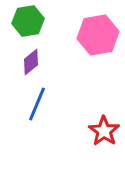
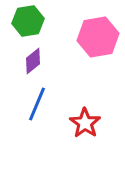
pink hexagon: moved 2 px down
purple diamond: moved 2 px right, 1 px up
red star: moved 19 px left, 8 px up
